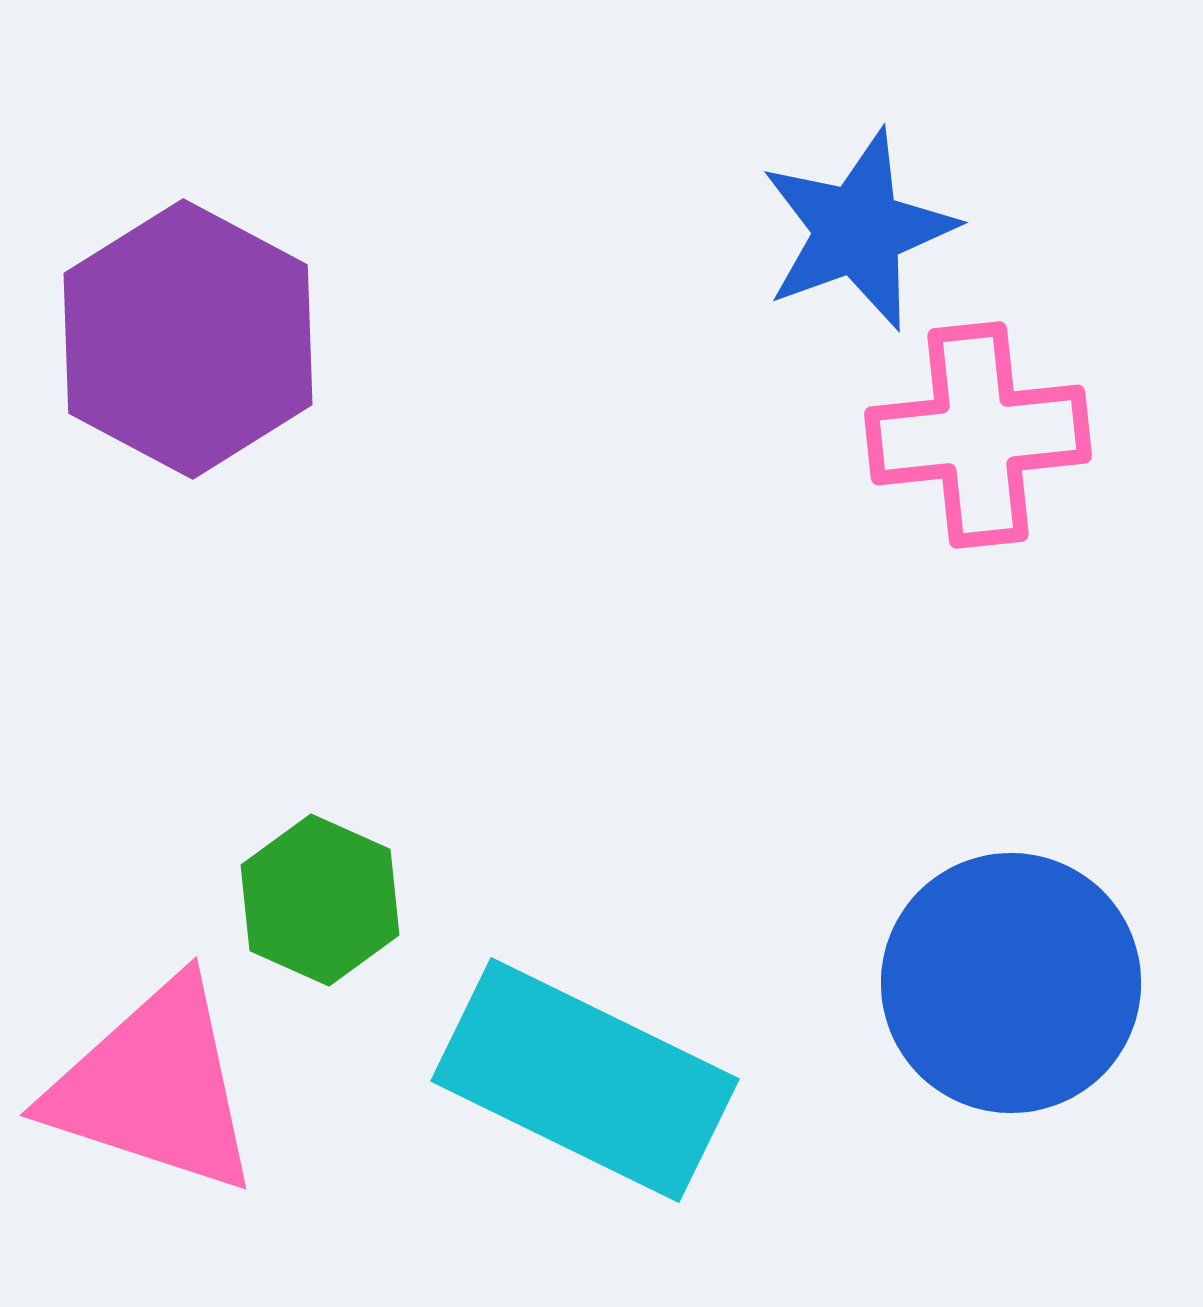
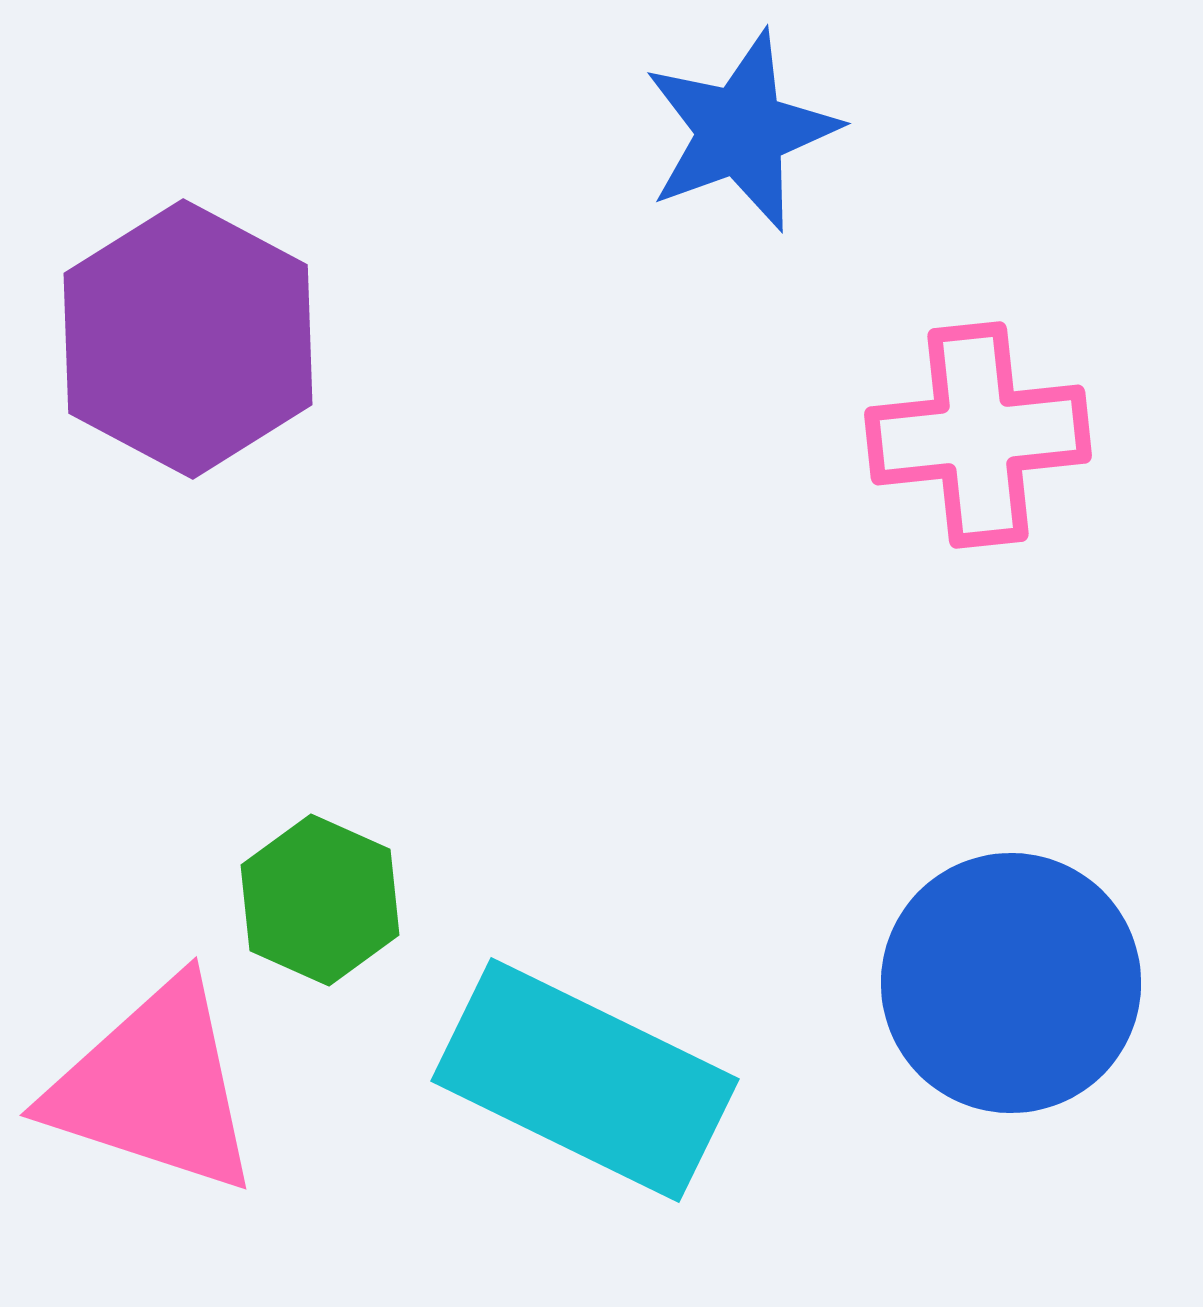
blue star: moved 117 px left, 99 px up
